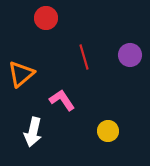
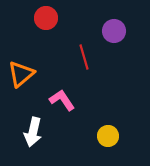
purple circle: moved 16 px left, 24 px up
yellow circle: moved 5 px down
